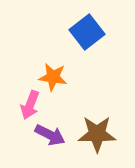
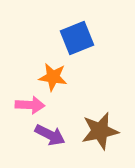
blue square: moved 10 px left, 6 px down; rotated 16 degrees clockwise
pink arrow: rotated 108 degrees counterclockwise
brown star: moved 3 px right, 3 px up; rotated 12 degrees counterclockwise
